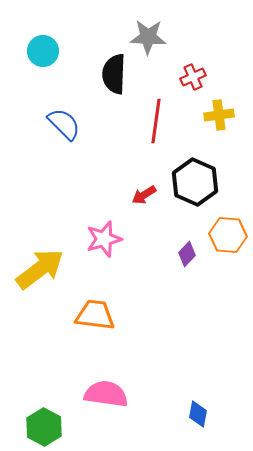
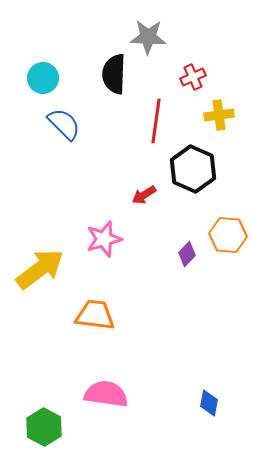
cyan circle: moved 27 px down
black hexagon: moved 2 px left, 13 px up
blue diamond: moved 11 px right, 11 px up
